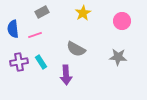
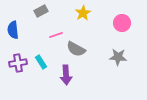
gray rectangle: moved 1 px left, 1 px up
pink circle: moved 2 px down
blue semicircle: moved 1 px down
pink line: moved 21 px right
purple cross: moved 1 px left, 1 px down
